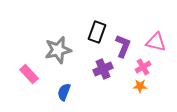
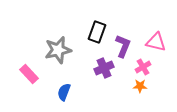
purple cross: moved 1 px right, 1 px up
